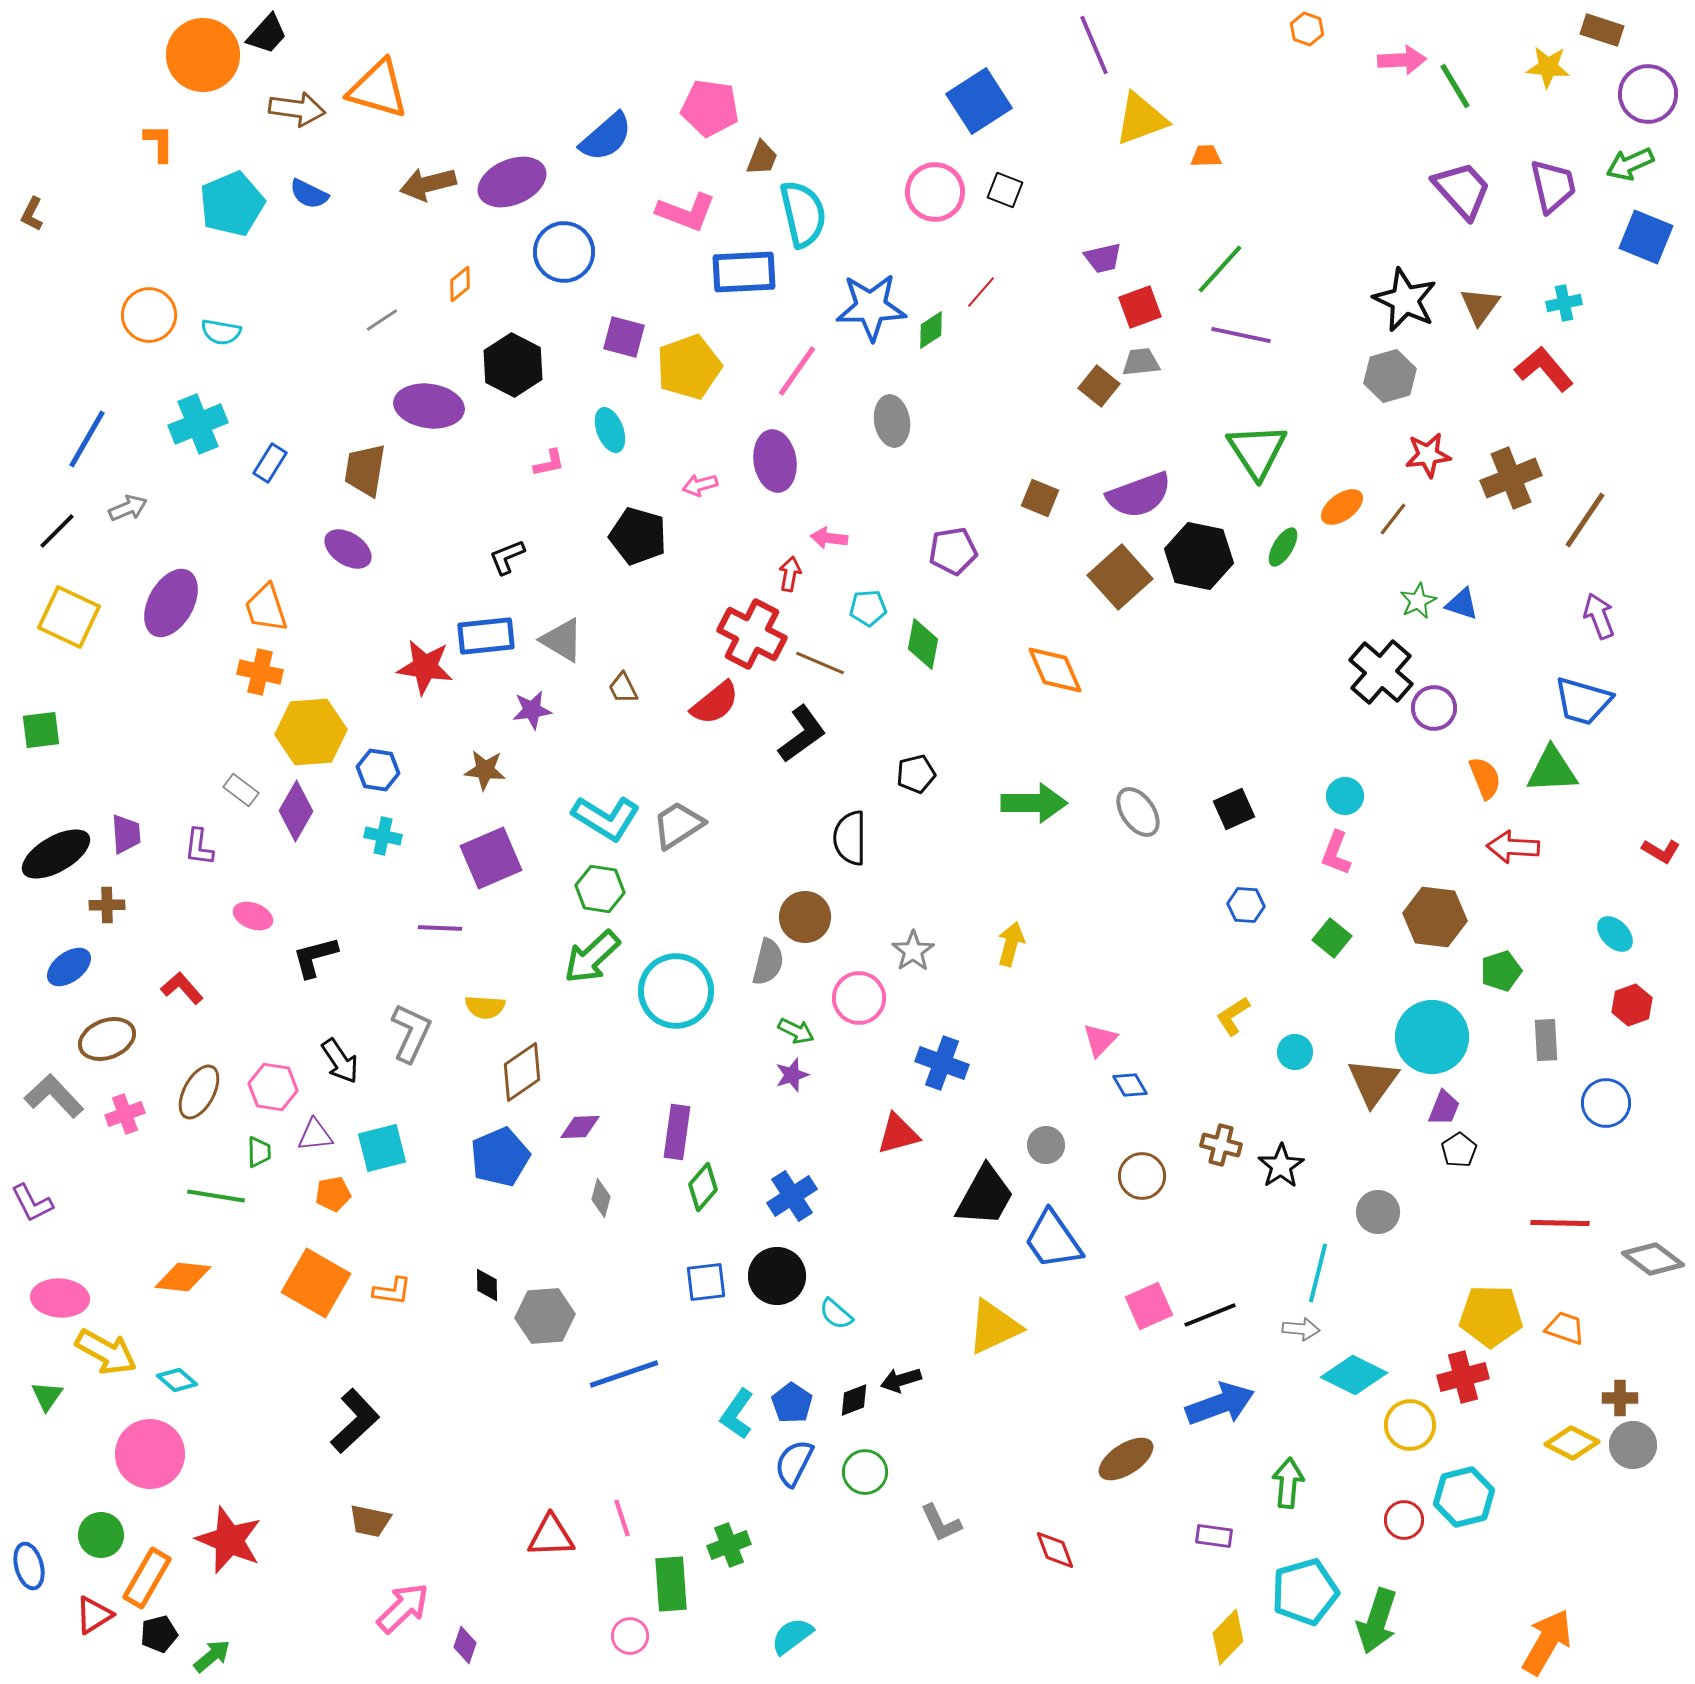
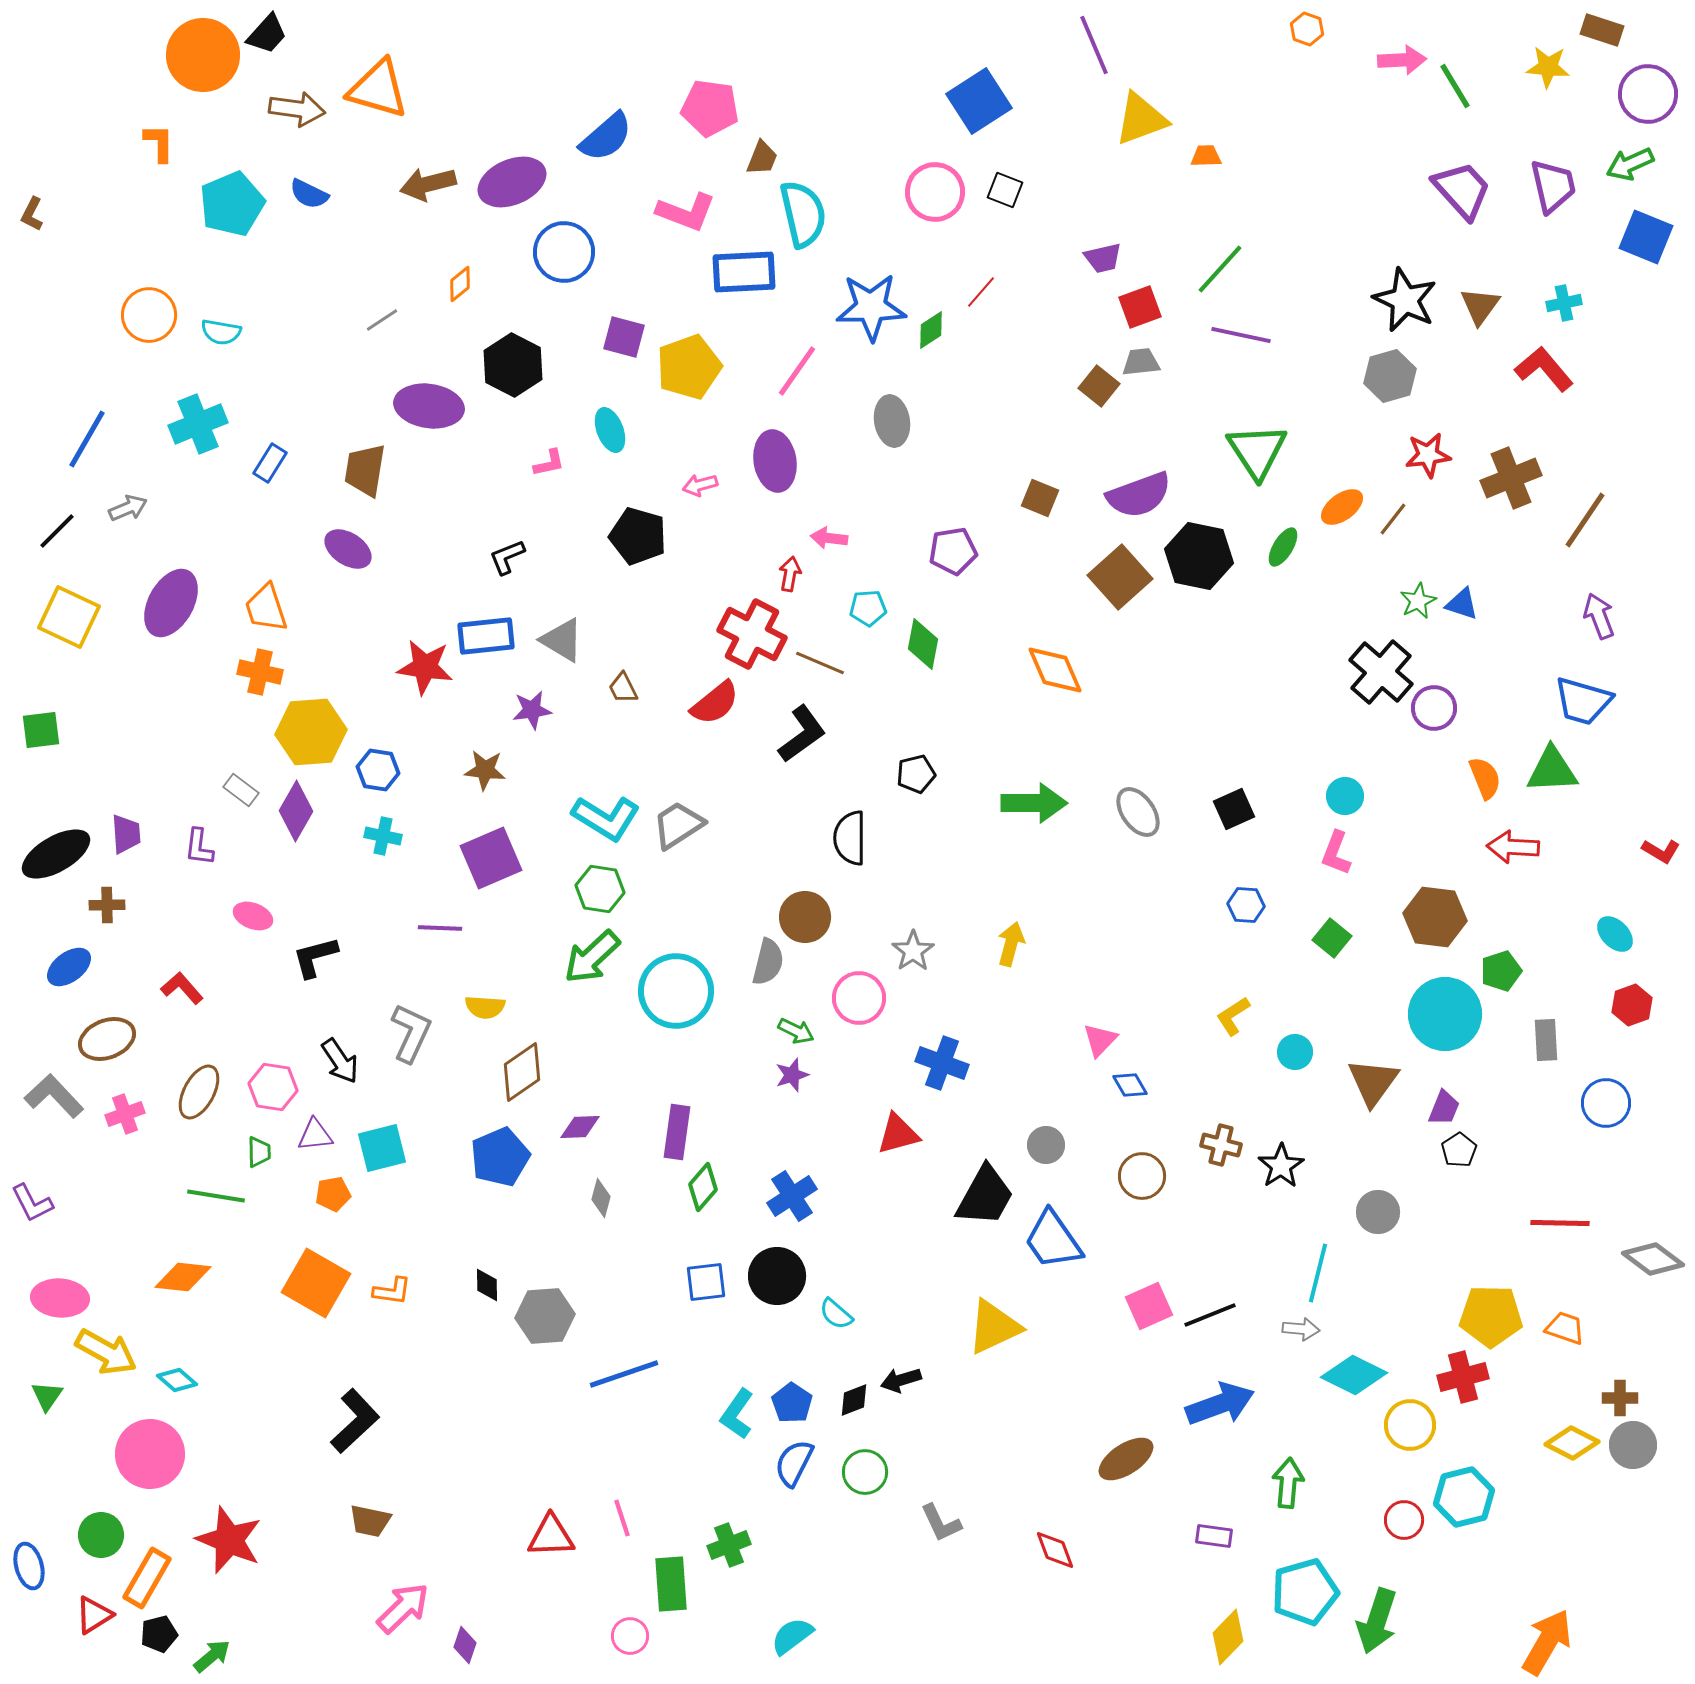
cyan circle at (1432, 1037): moved 13 px right, 23 px up
